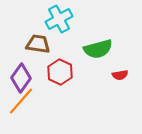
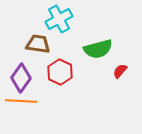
red semicircle: moved 4 px up; rotated 140 degrees clockwise
orange line: rotated 52 degrees clockwise
